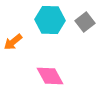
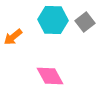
cyan hexagon: moved 3 px right
orange arrow: moved 5 px up
